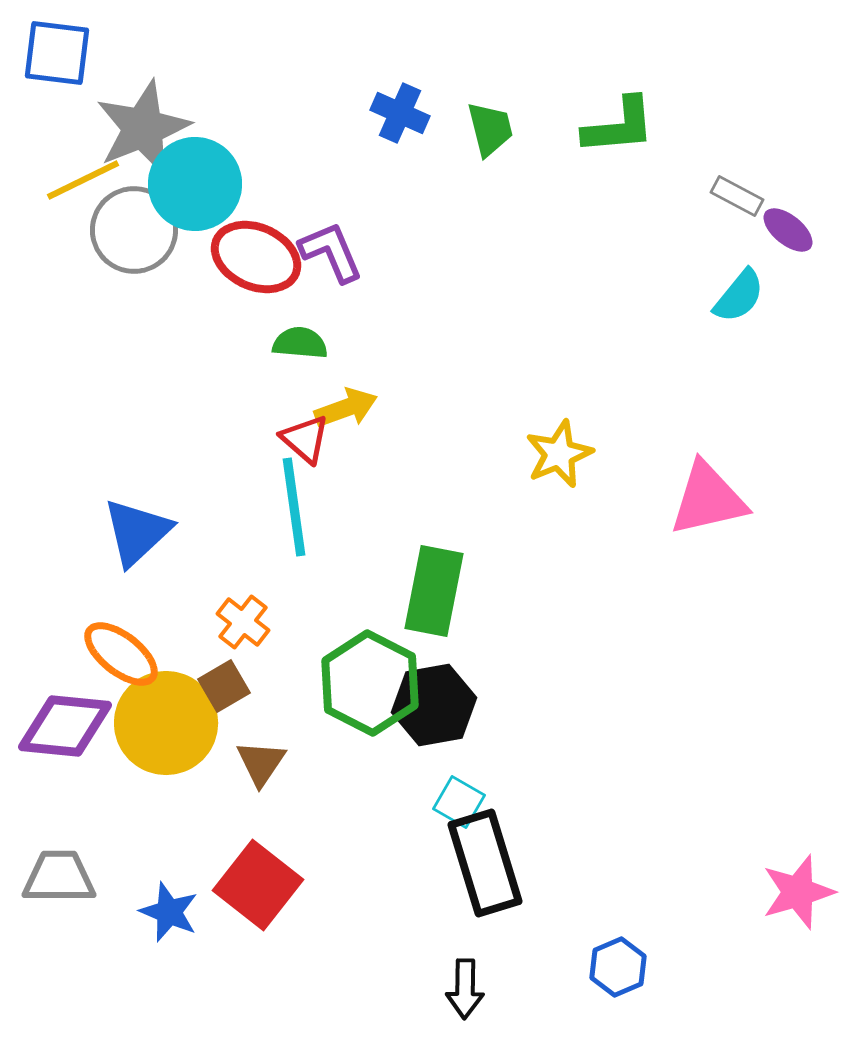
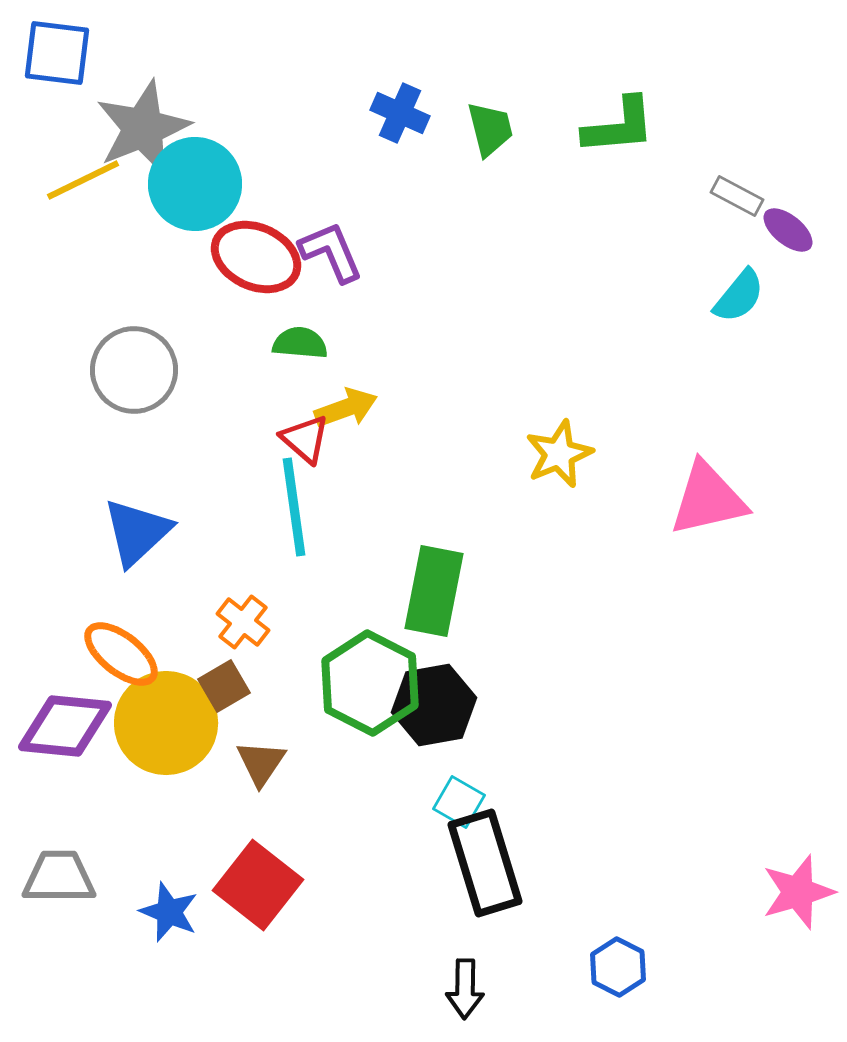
gray circle: moved 140 px down
blue hexagon: rotated 10 degrees counterclockwise
